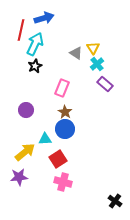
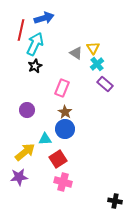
purple circle: moved 1 px right
black cross: rotated 24 degrees counterclockwise
